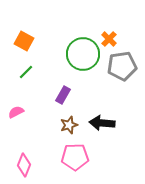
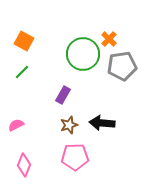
green line: moved 4 px left
pink semicircle: moved 13 px down
